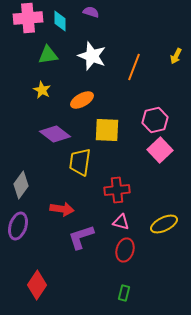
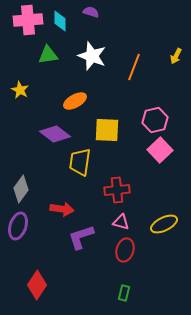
pink cross: moved 2 px down
yellow star: moved 22 px left
orange ellipse: moved 7 px left, 1 px down
gray diamond: moved 4 px down
